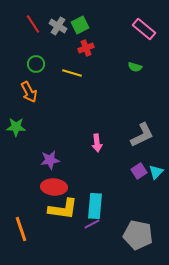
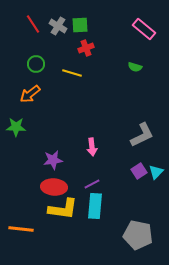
green square: rotated 24 degrees clockwise
orange arrow: moved 1 px right, 2 px down; rotated 80 degrees clockwise
pink arrow: moved 5 px left, 4 px down
purple star: moved 3 px right
purple line: moved 40 px up
orange line: rotated 65 degrees counterclockwise
